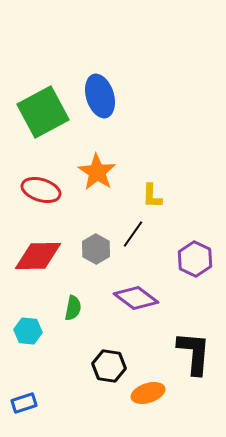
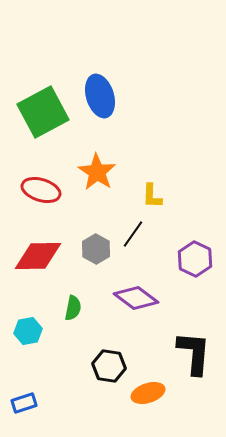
cyan hexagon: rotated 16 degrees counterclockwise
